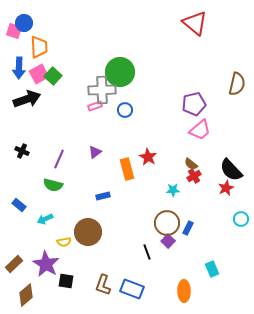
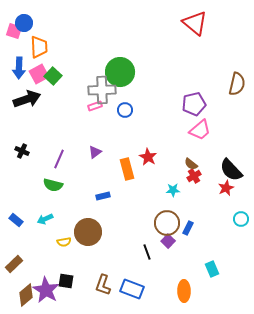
blue rectangle at (19, 205): moved 3 px left, 15 px down
purple star at (46, 264): moved 26 px down
